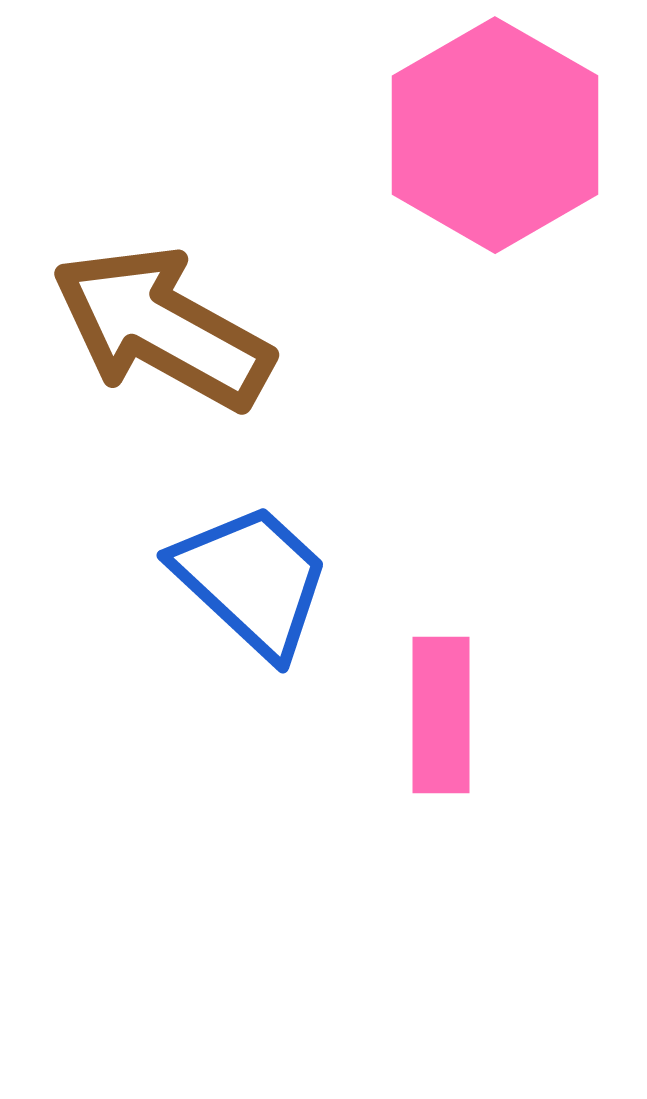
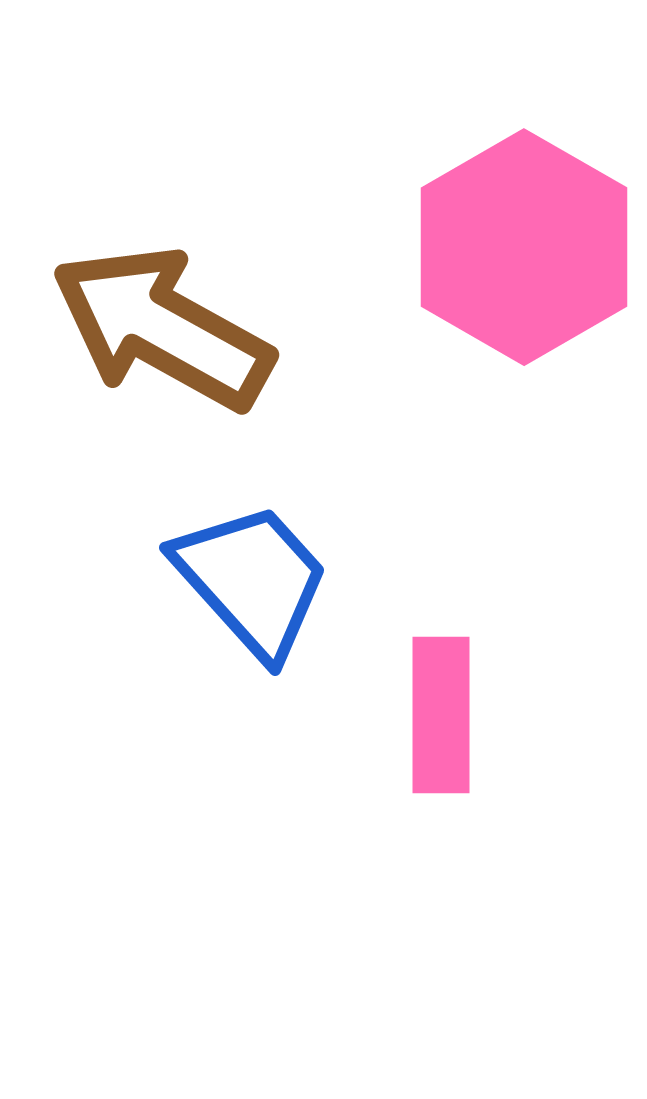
pink hexagon: moved 29 px right, 112 px down
blue trapezoid: rotated 5 degrees clockwise
